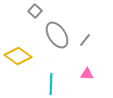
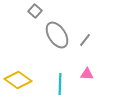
yellow diamond: moved 24 px down
cyan line: moved 9 px right
